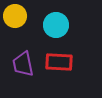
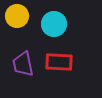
yellow circle: moved 2 px right
cyan circle: moved 2 px left, 1 px up
